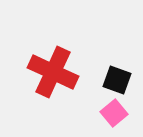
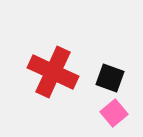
black square: moved 7 px left, 2 px up
